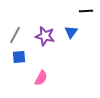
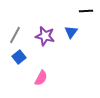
blue square: rotated 32 degrees counterclockwise
